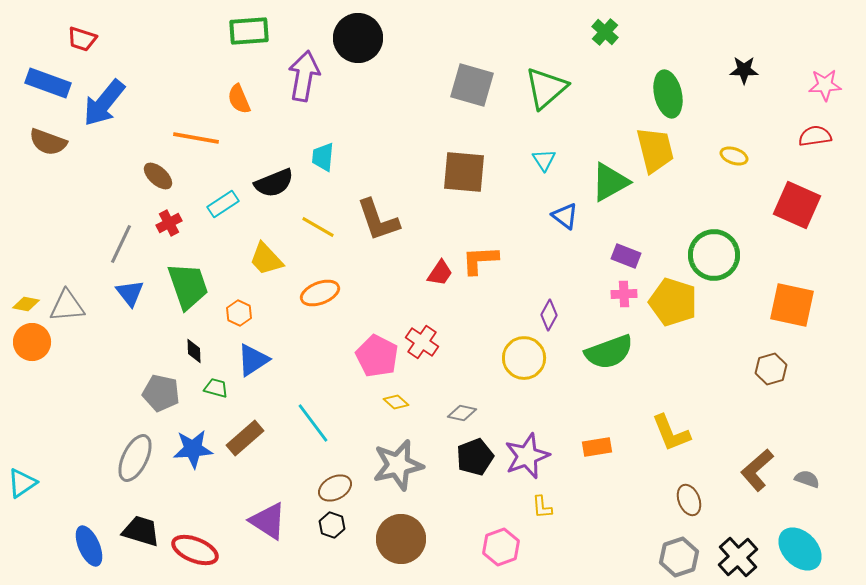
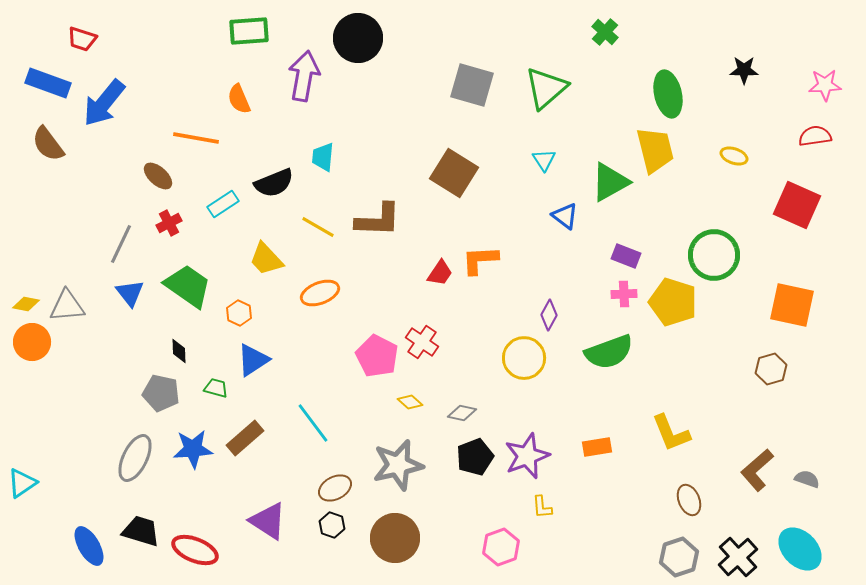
brown semicircle at (48, 142): moved 2 px down; rotated 33 degrees clockwise
brown square at (464, 172): moved 10 px left, 1 px down; rotated 27 degrees clockwise
brown L-shape at (378, 220): rotated 69 degrees counterclockwise
green trapezoid at (188, 286): rotated 36 degrees counterclockwise
black diamond at (194, 351): moved 15 px left
yellow diamond at (396, 402): moved 14 px right
brown circle at (401, 539): moved 6 px left, 1 px up
blue ellipse at (89, 546): rotated 6 degrees counterclockwise
